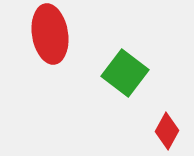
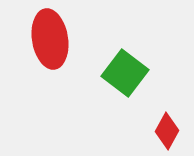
red ellipse: moved 5 px down
